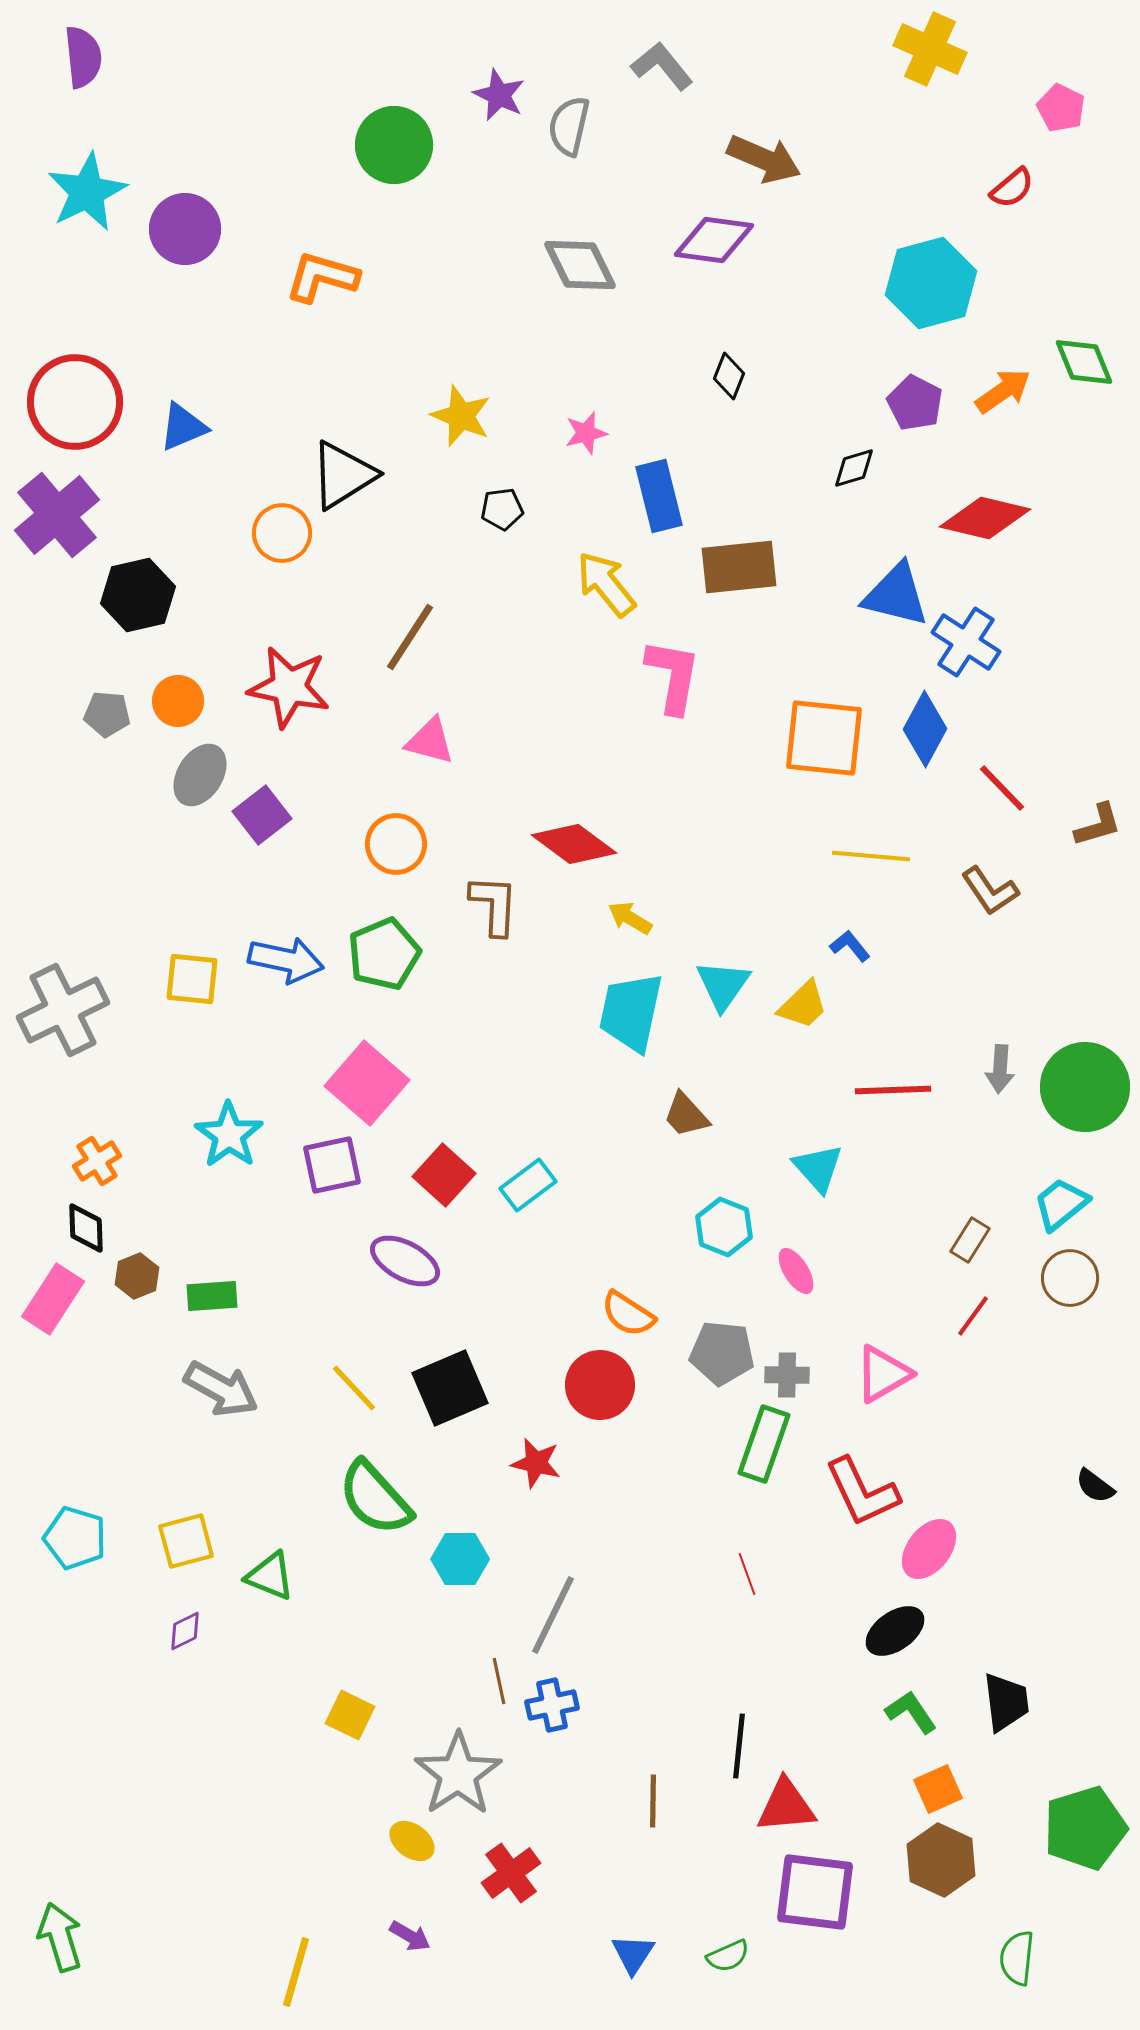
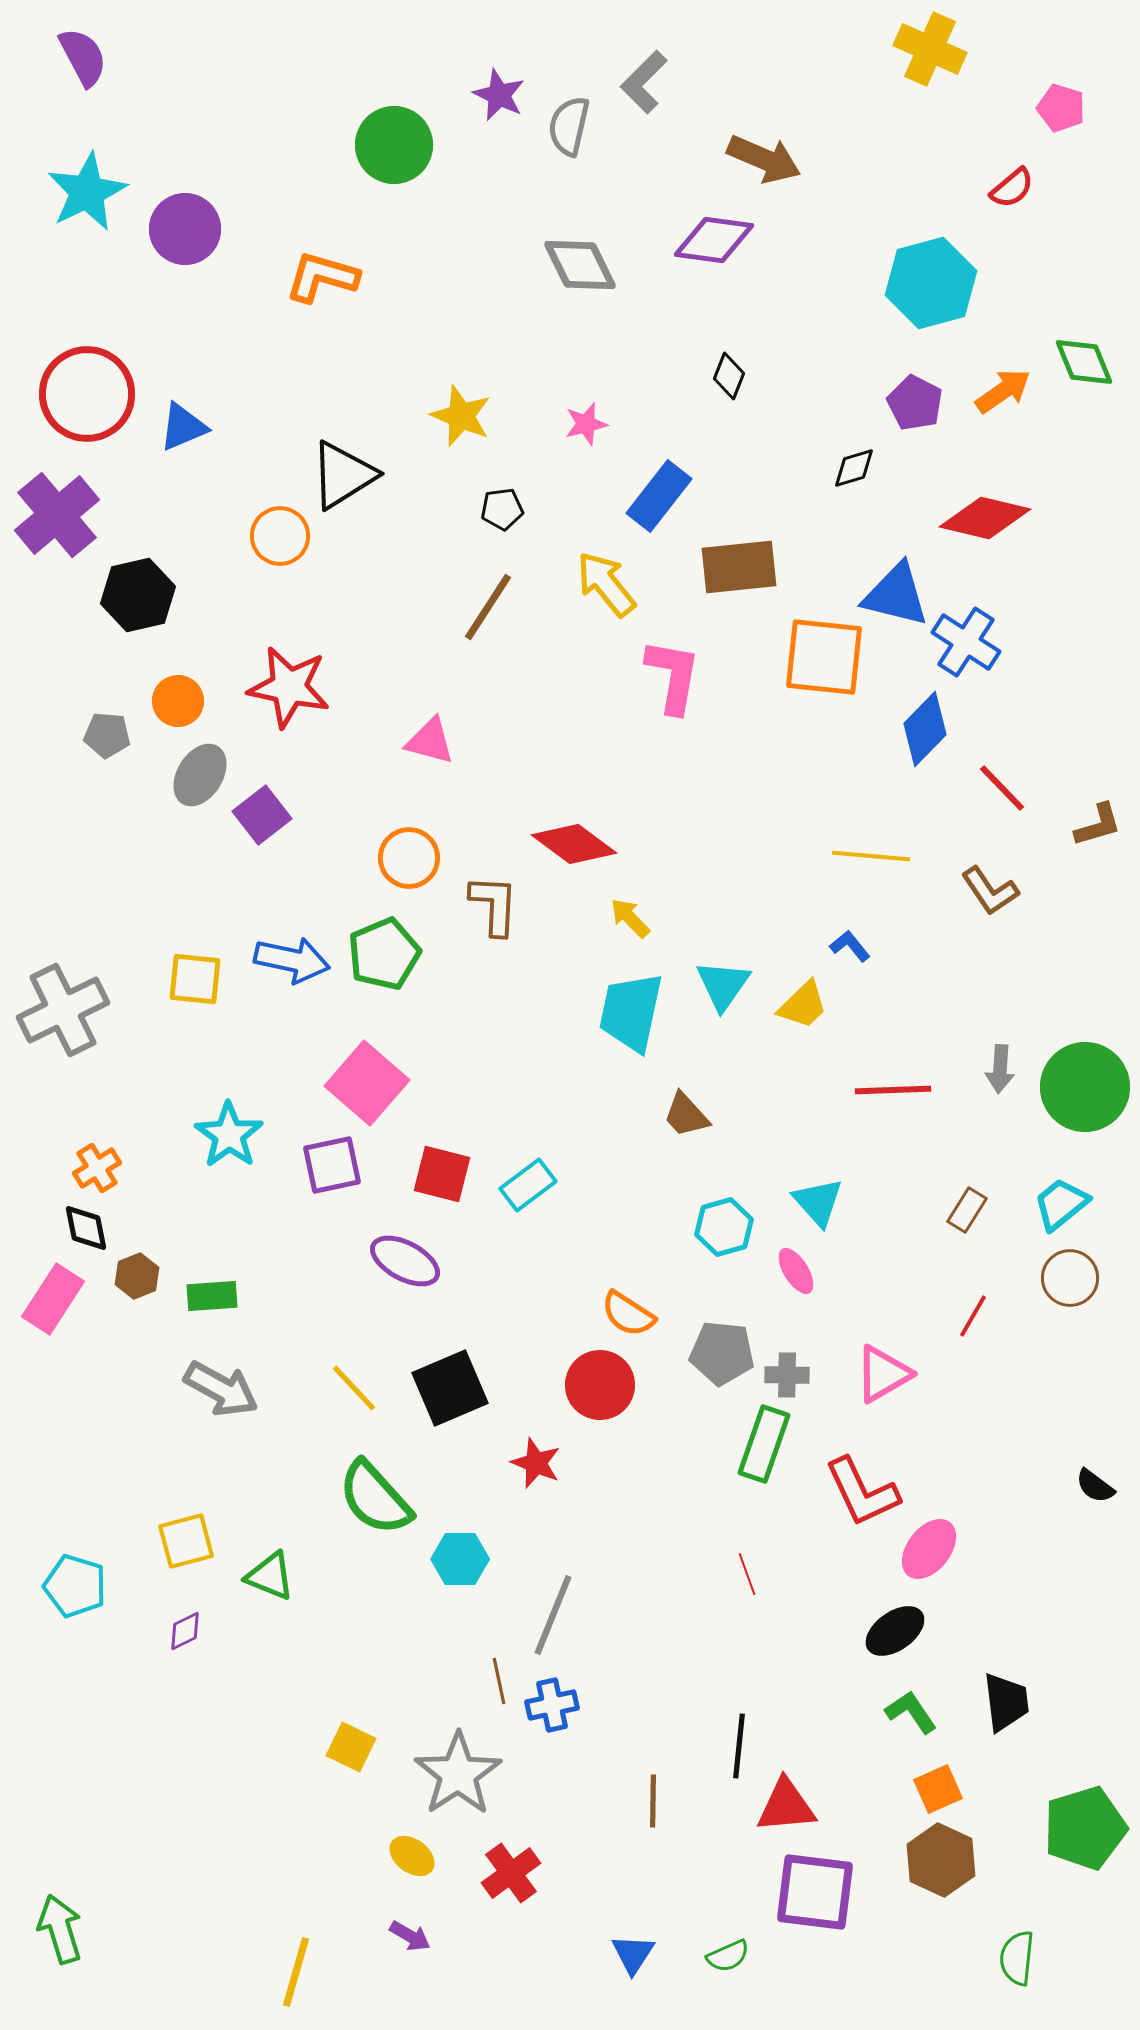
purple semicircle at (83, 57): rotated 22 degrees counterclockwise
gray L-shape at (662, 66): moved 18 px left, 16 px down; rotated 96 degrees counterclockwise
pink pentagon at (1061, 108): rotated 9 degrees counterclockwise
red circle at (75, 402): moved 12 px right, 8 px up
pink star at (586, 433): moved 9 px up
blue rectangle at (659, 496): rotated 52 degrees clockwise
orange circle at (282, 533): moved 2 px left, 3 px down
brown line at (410, 637): moved 78 px right, 30 px up
gray pentagon at (107, 714): moved 21 px down
blue diamond at (925, 729): rotated 16 degrees clockwise
orange square at (824, 738): moved 81 px up
orange circle at (396, 844): moved 13 px right, 14 px down
yellow arrow at (630, 918): rotated 15 degrees clockwise
blue arrow at (286, 960): moved 6 px right
yellow square at (192, 979): moved 3 px right
orange cross at (97, 1161): moved 7 px down
cyan triangle at (818, 1168): moved 34 px down
red square at (444, 1175): moved 2 px left, 1 px up; rotated 28 degrees counterclockwise
cyan hexagon at (724, 1227): rotated 22 degrees clockwise
black diamond at (86, 1228): rotated 10 degrees counterclockwise
brown rectangle at (970, 1240): moved 3 px left, 30 px up
red line at (973, 1316): rotated 6 degrees counterclockwise
red star at (536, 1463): rotated 9 degrees clockwise
cyan pentagon at (75, 1538): moved 48 px down
gray line at (553, 1615): rotated 4 degrees counterclockwise
yellow square at (350, 1715): moved 1 px right, 32 px down
yellow ellipse at (412, 1841): moved 15 px down
green arrow at (60, 1937): moved 8 px up
